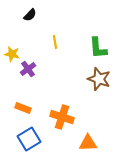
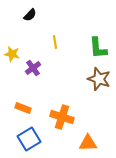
purple cross: moved 5 px right, 1 px up
